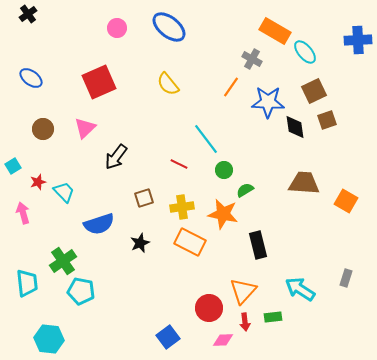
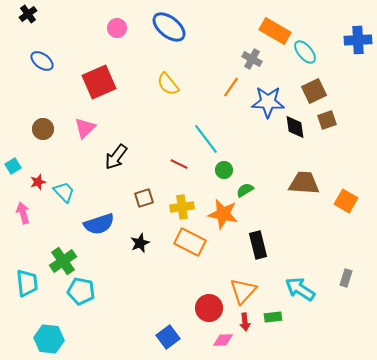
blue ellipse at (31, 78): moved 11 px right, 17 px up
